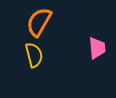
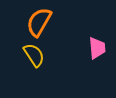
yellow semicircle: rotated 20 degrees counterclockwise
